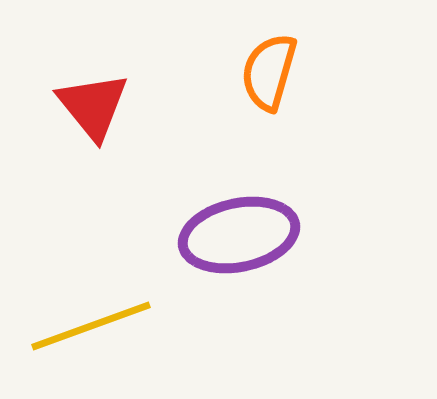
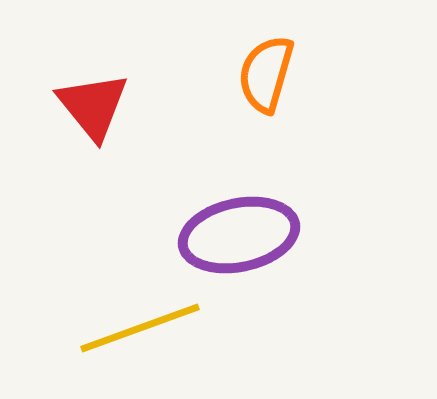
orange semicircle: moved 3 px left, 2 px down
yellow line: moved 49 px right, 2 px down
